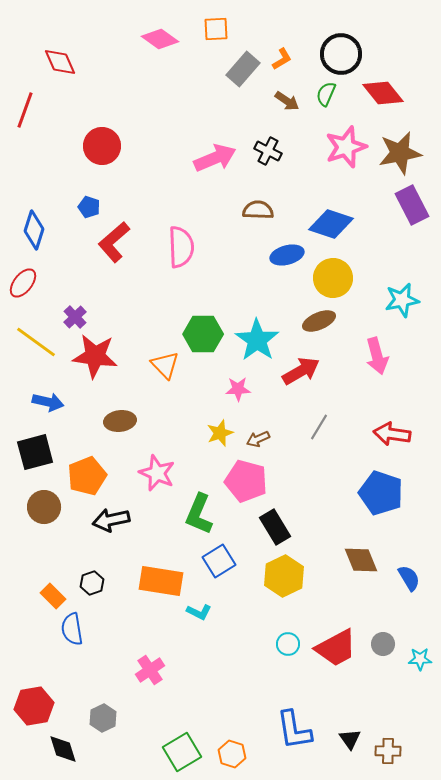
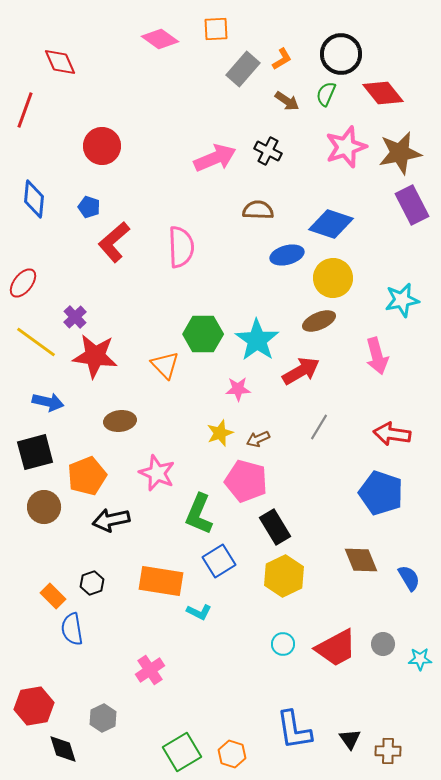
blue diamond at (34, 230): moved 31 px up; rotated 12 degrees counterclockwise
cyan circle at (288, 644): moved 5 px left
